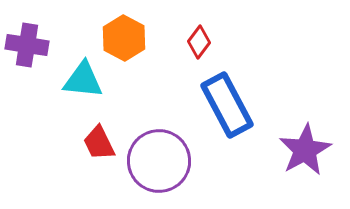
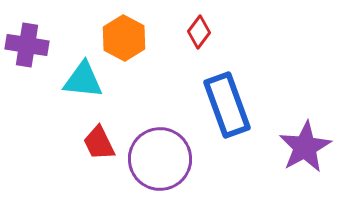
red diamond: moved 10 px up
blue rectangle: rotated 8 degrees clockwise
purple star: moved 3 px up
purple circle: moved 1 px right, 2 px up
